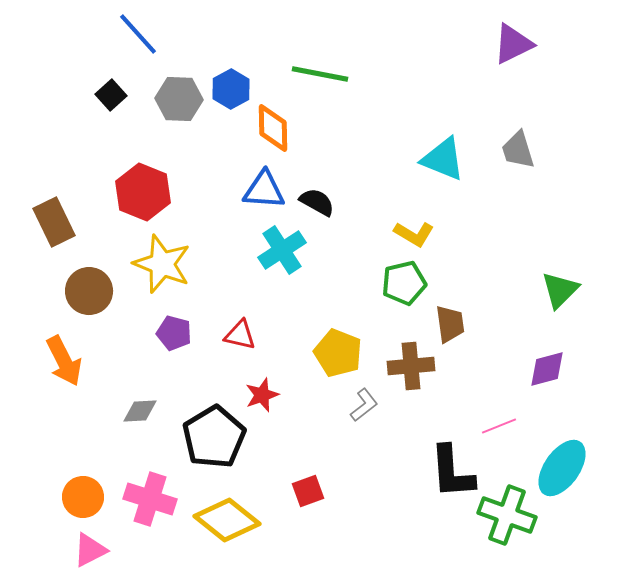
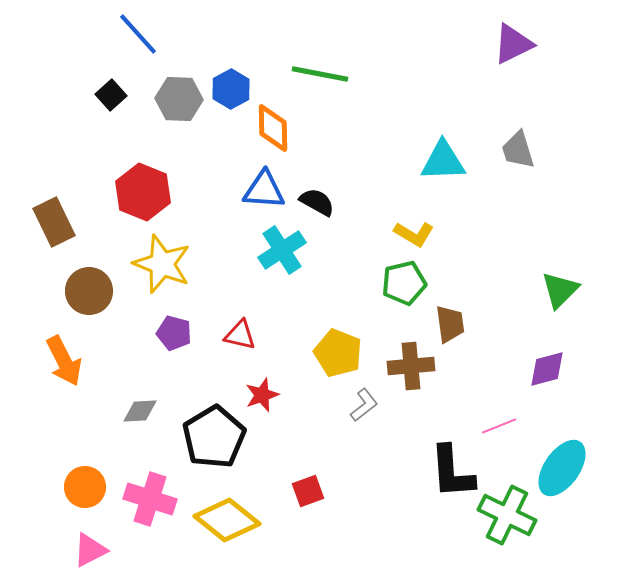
cyan triangle: moved 2 px down; rotated 24 degrees counterclockwise
orange circle: moved 2 px right, 10 px up
green cross: rotated 6 degrees clockwise
